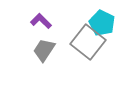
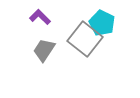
purple L-shape: moved 1 px left, 4 px up
gray square: moved 3 px left, 3 px up
